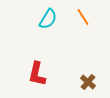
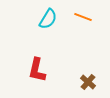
orange line: rotated 36 degrees counterclockwise
red L-shape: moved 4 px up
